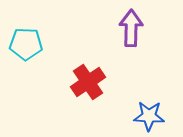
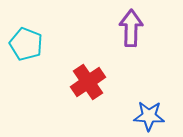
cyan pentagon: rotated 20 degrees clockwise
